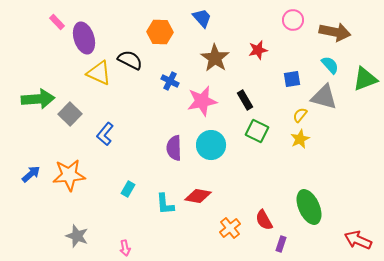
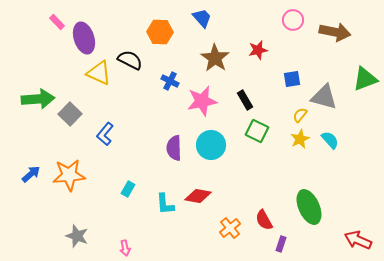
cyan semicircle: moved 75 px down
